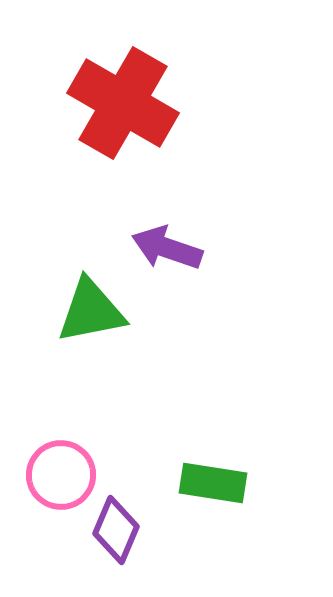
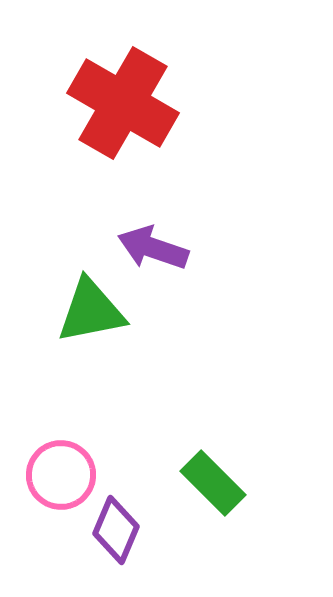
purple arrow: moved 14 px left
green rectangle: rotated 36 degrees clockwise
